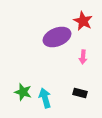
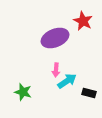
purple ellipse: moved 2 px left, 1 px down
pink arrow: moved 27 px left, 13 px down
black rectangle: moved 9 px right
cyan arrow: moved 22 px right, 17 px up; rotated 72 degrees clockwise
